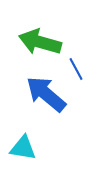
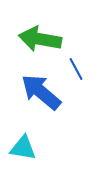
green arrow: moved 3 px up; rotated 6 degrees counterclockwise
blue arrow: moved 5 px left, 2 px up
